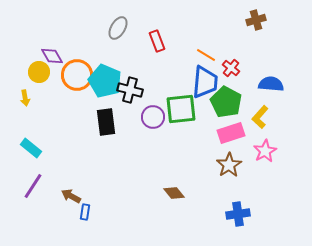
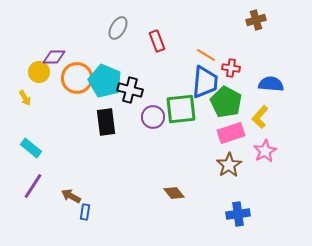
purple diamond: moved 2 px right, 1 px down; rotated 60 degrees counterclockwise
red cross: rotated 30 degrees counterclockwise
orange circle: moved 3 px down
yellow arrow: rotated 21 degrees counterclockwise
